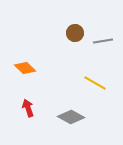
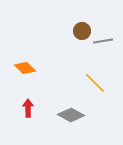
brown circle: moved 7 px right, 2 px up
yellow line: rotated 15 degrees clockwise
red arrow: rotated 18 degrees clockwise
gray diamond: moved 2 px up
